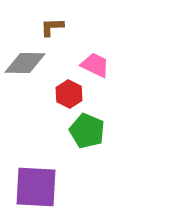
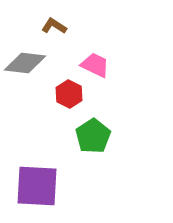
brown L-shape: moved 2 px right, 1 px up; rotated 35 degrees clockwise
gray diamond: rotated 6 degrees clockwise
green pentagon: moved 6 px right, 5 px down; rotated 16 degrees clockwise
purple square: moved 1 px right, 1 px up
